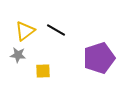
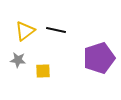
black line: rotated 18 degrees counterclockwise
gray star: moved 5 px down
